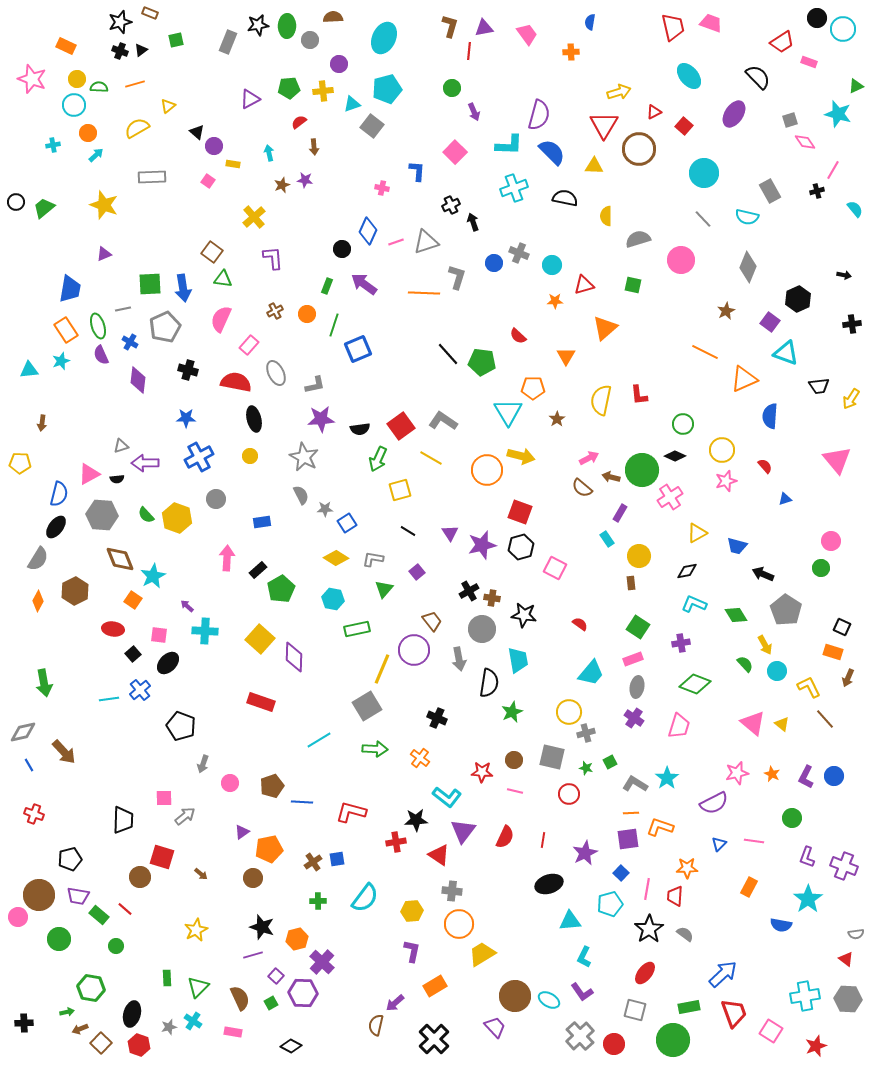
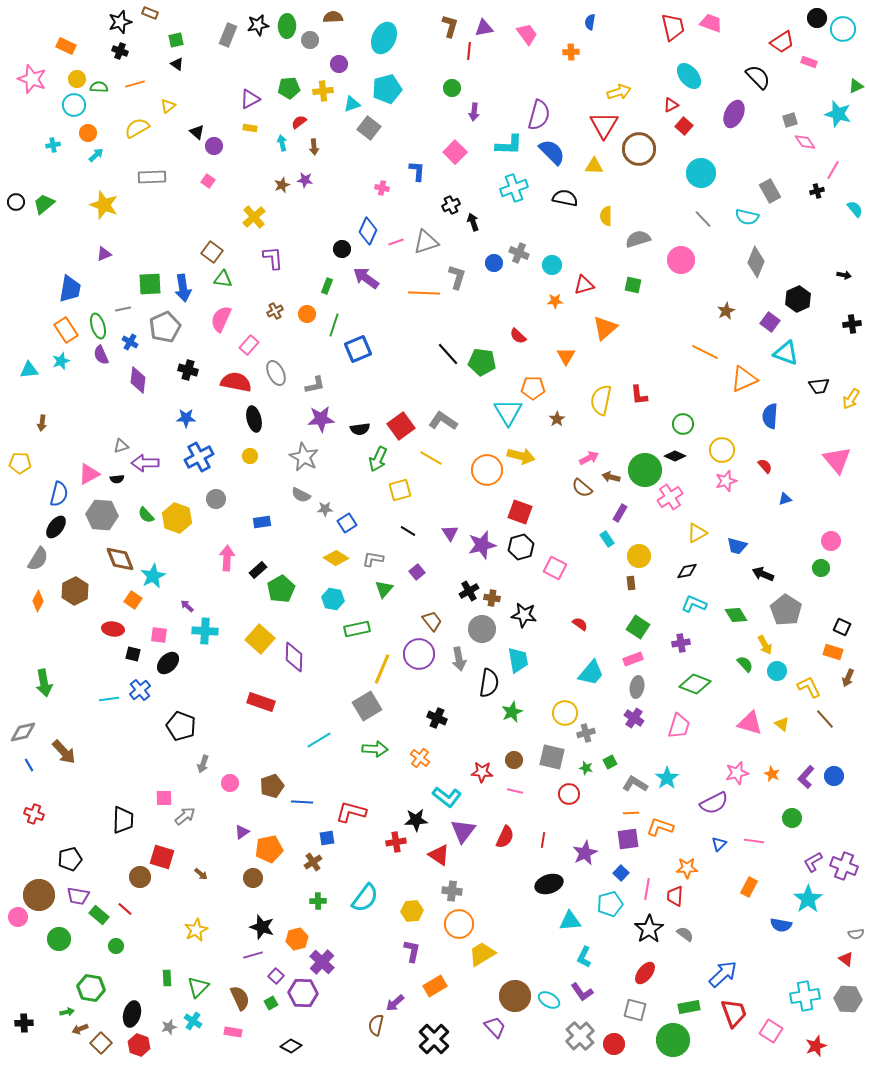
gray rectangle at (228, 42): moved 7 px up
black triangle at (141, 50): moved 36 px right, 14 px down; rotated 48 degrees counterclockwise
purple arrow at (474, 112): rotated 30 degrees clockwise
red triangle at (654, 112): moved 17 px right, 7 px up
purple ellipse at (734, 114): rotated 8 degrees counterclockwise
gray square at (372, 126): moved 3 px left, 2 px down
cyan arrow at (269, 153): moved 13 px right, 10 px up
yellow rectangle at (233, 164): moved 17 px right, 36 px up
cyan circle at (704, 173): moved 3 px left
green trapezoid at (44, 208): moved 4 px up
gray diamond at (748, 267): moved 8 px right, 5 px up
purple arrow at (364, 284): moved 2 px right, 6 px up
green circle at (642, 470): moved 3 px right
gray semicircle at (301, 495): rotated 144 degrees clockwise
purple circle at (414, 650): moved 5 px right, 4 px down
black square at (133, 654): rotated 35 degrees counterclockwise
yellow circle at (569, 712): moved 4 px left, 1 px down
pink triangle at (753, 723): moved 3 px left; rotated 24 degrees counterclockwise
purple L-shape at (806, 777): rotated 15 degrees clockwise
purple L-shape at (807, 857): moved 6 px right, 5 px down; rotated 40 degrees clockwise
blue square at (337, 859): moved 10 px left, 21 px up
